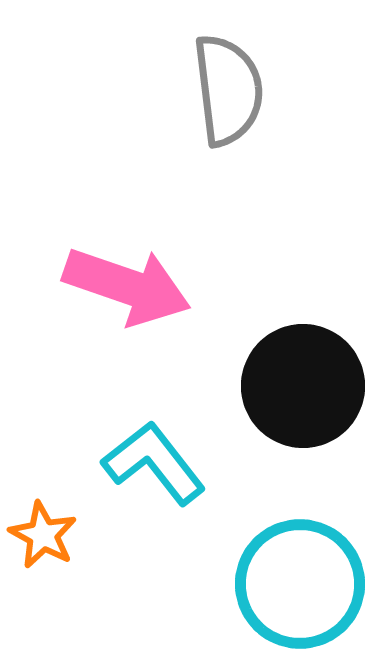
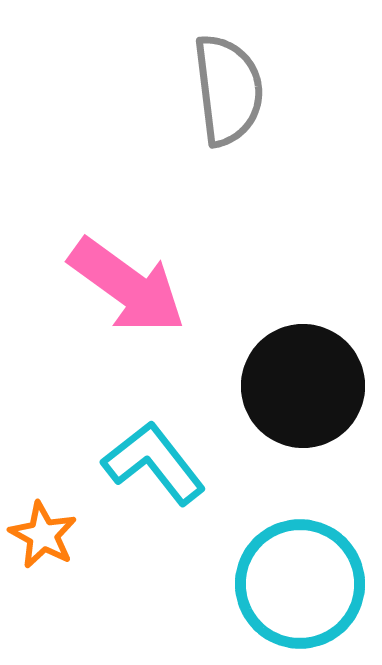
pink arrow: rotated 17 degrees clockwise
